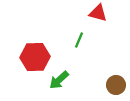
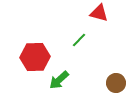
red triangle: moved 1 px right
green line: rotated 21 degrees clockwise
brown circle: moved 2 px up
